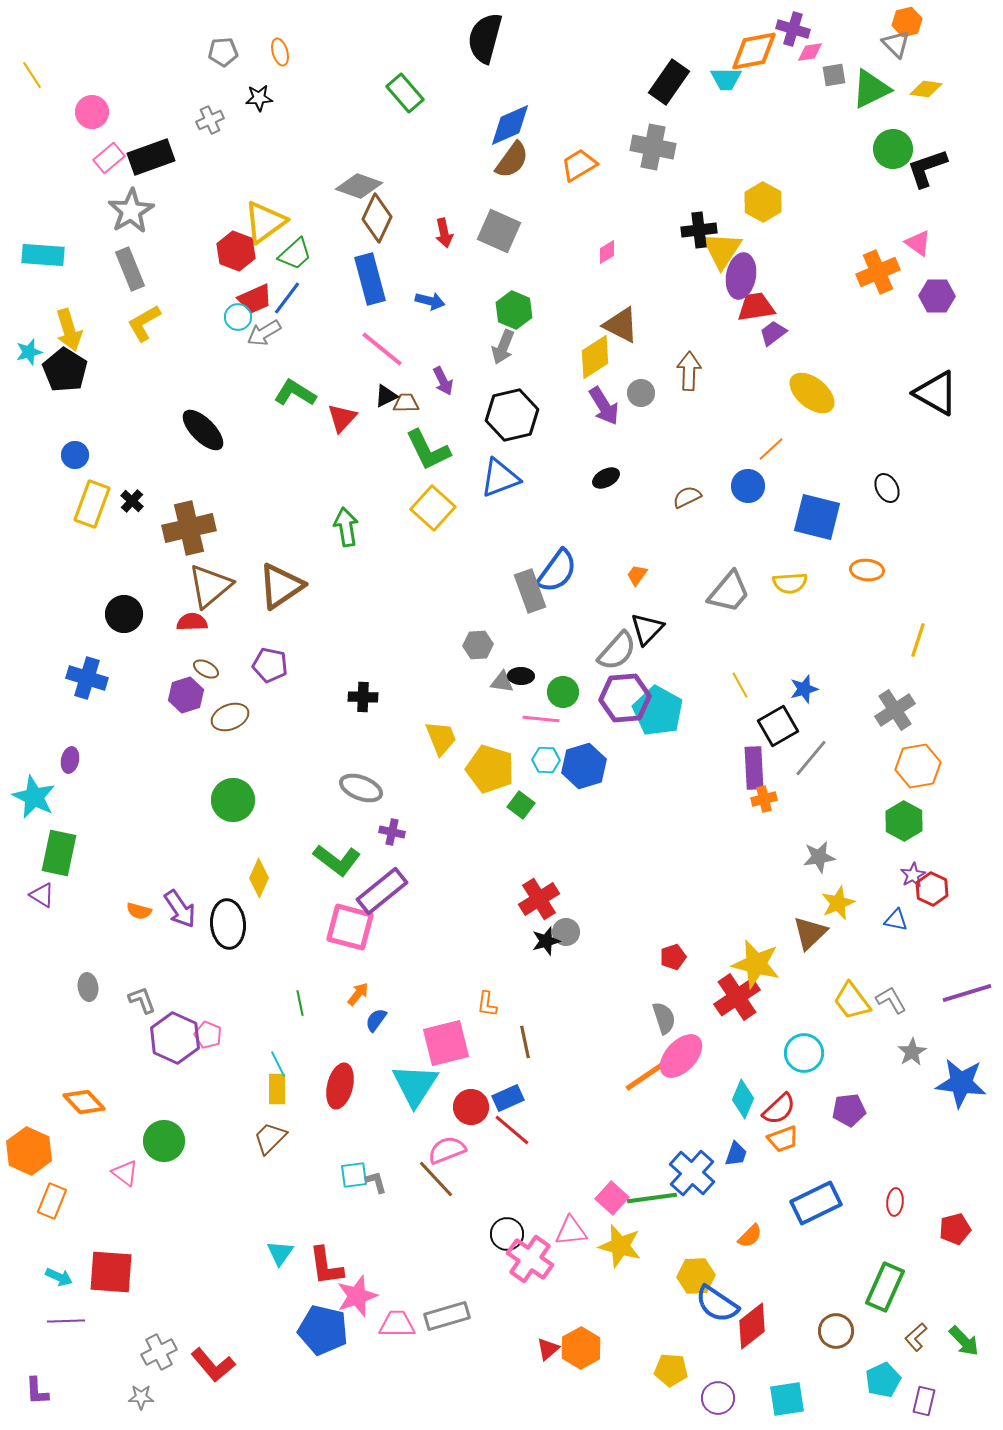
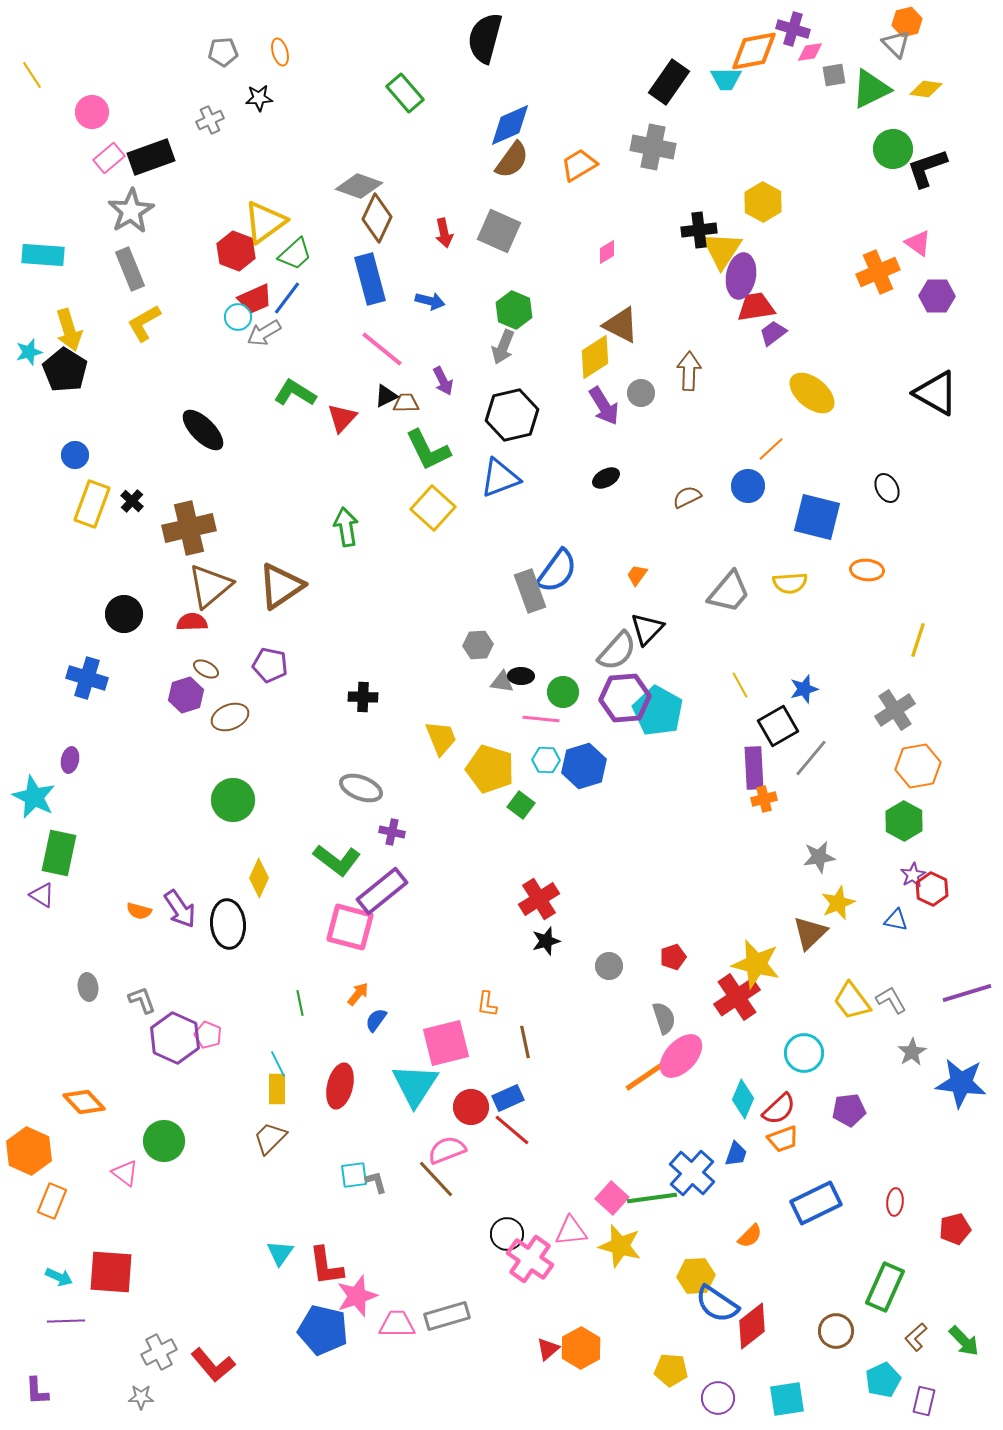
gray circle at (566, 932): moved 43 px right, 34 px down
